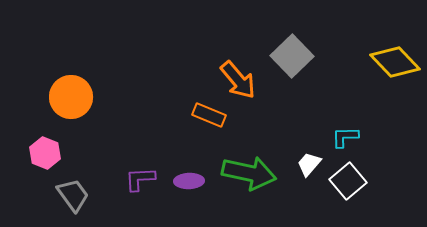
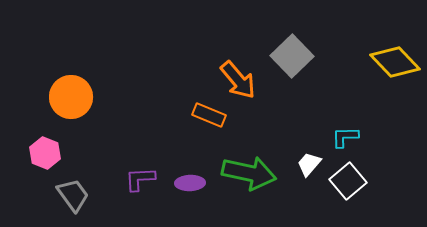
purple ellipse: moved 1 px right, 2 px down
